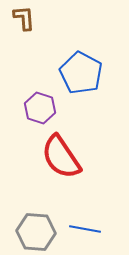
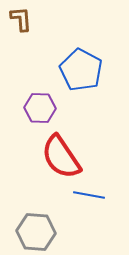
brown L-shape: moved 3 px left, 1 px down
blue pentagon: moved 3 px up
purple hexagon: rotated 16 degrees counterclockwise
blue line: moved 4 px right, 34 px up
